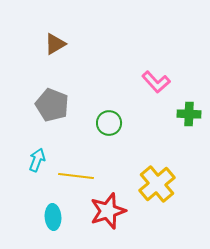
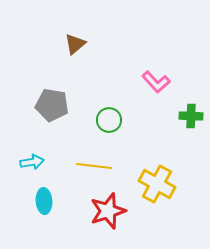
brown triangle: moved 20 px right; rotated 10 degrees counterclockwise
gray pentagon: rotated 12 degrees counterclockwise
green cross: moved 2 px right, 2 px down
green circle: moved 3 px up
cyan arrow: moved 5 px left, 2 px down; rotated 60 degrees clockwise
yellow line: moved 18 px right, 10 px up
yellow cross: rotated 21 degrees counterclockwise
cyan ellipse: moved 9 px left, 16 px up
